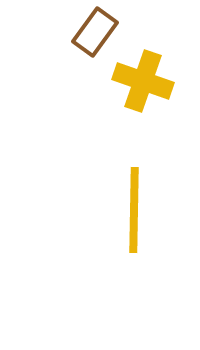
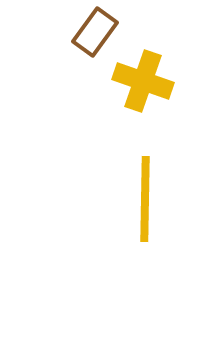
yellow line: moved 11 px right, 11 px up
